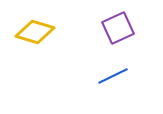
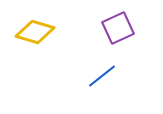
blue line: moved 11 px left; rotated 12 degrees counterclockwise
